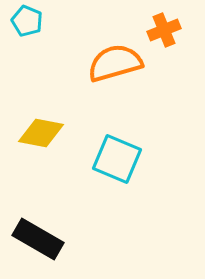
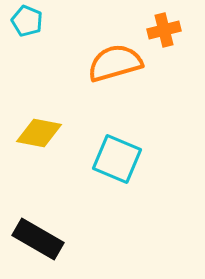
orange cross: rotated 8 degrees clockwise
yellow diamond: moved 2 px left
